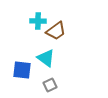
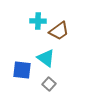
brown trapezoid: moved 3 px right
gray square: moved 1 px left, 1 px up; rotated 24 degrees counterclockwise
